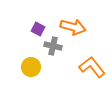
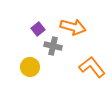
purple square: rotated 24 degrees clockwise
yellow circle: moved 1 px left
